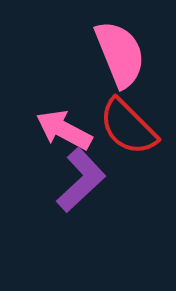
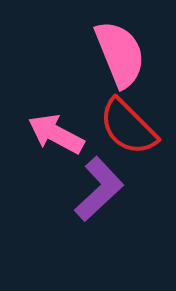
pink arrow: moved 8 px left, 4 px down
purple L-shape: moved 18 px right, 9 px down
